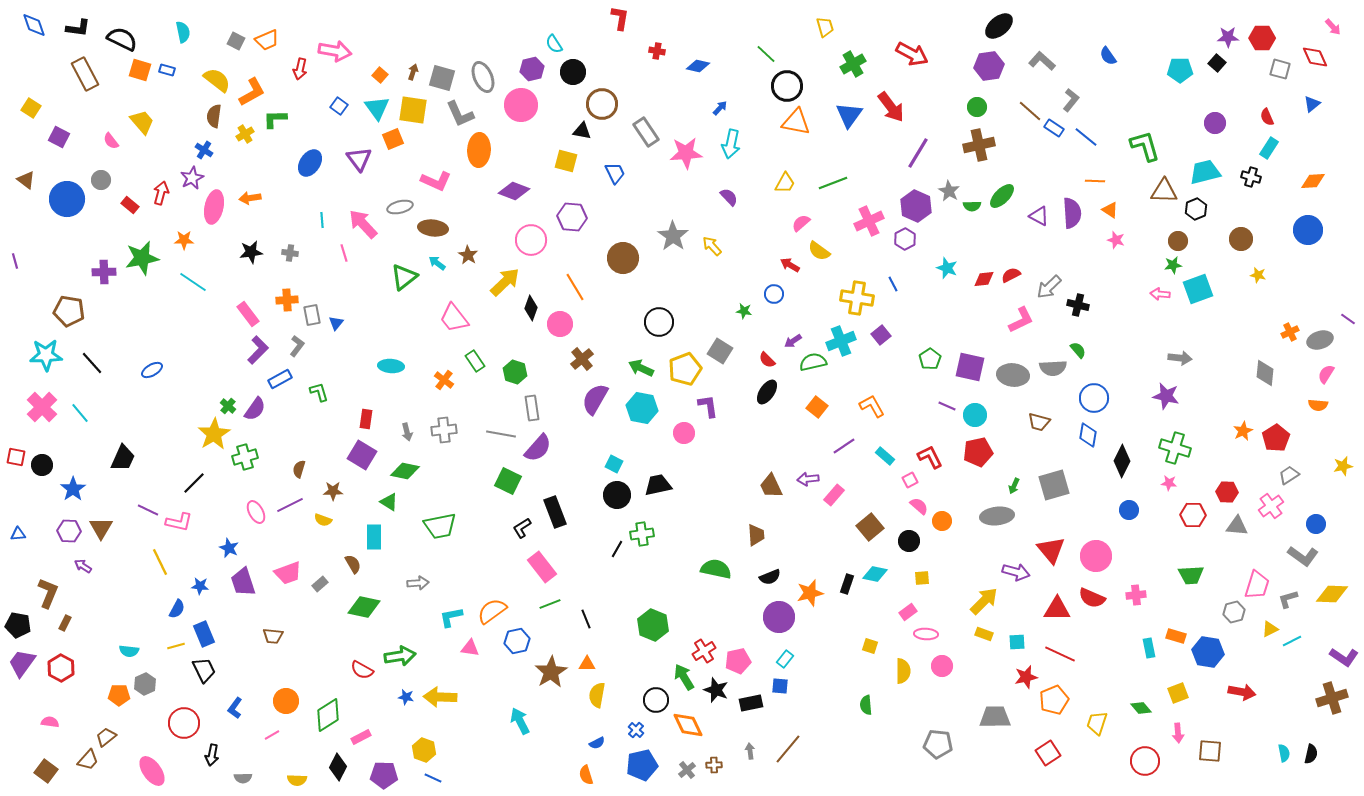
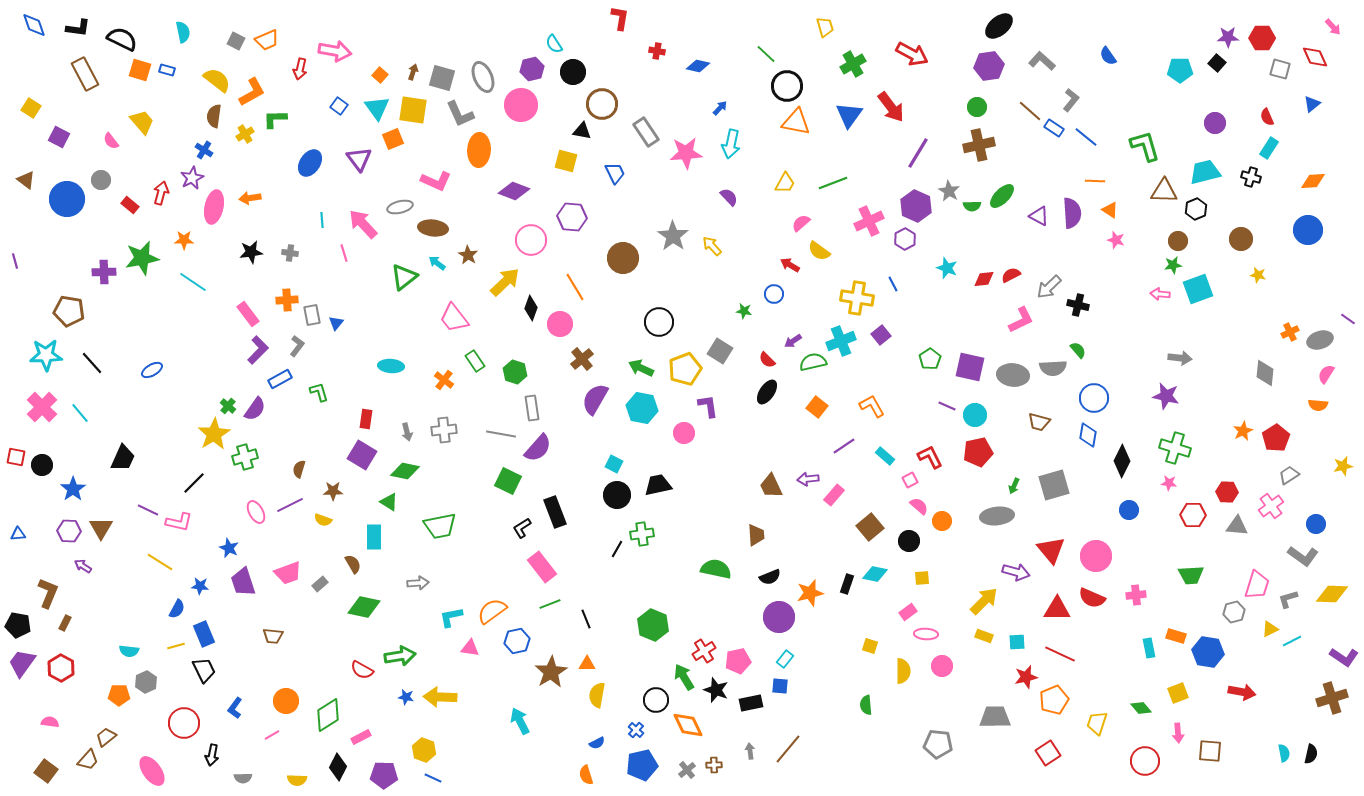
yellow line at (160, 562): rotated 32 degrees counterclockwise
yellow rectangle at (984, 634): moved 2 px down
gray hexagon at (145, 684): moved 1 px right, 2 px up
